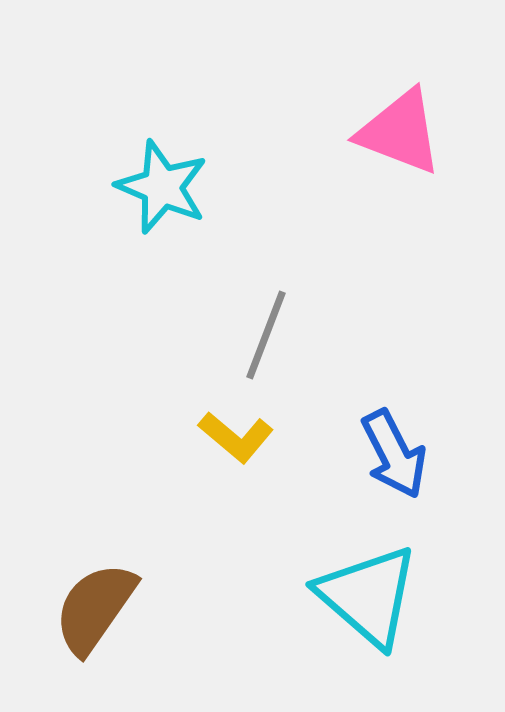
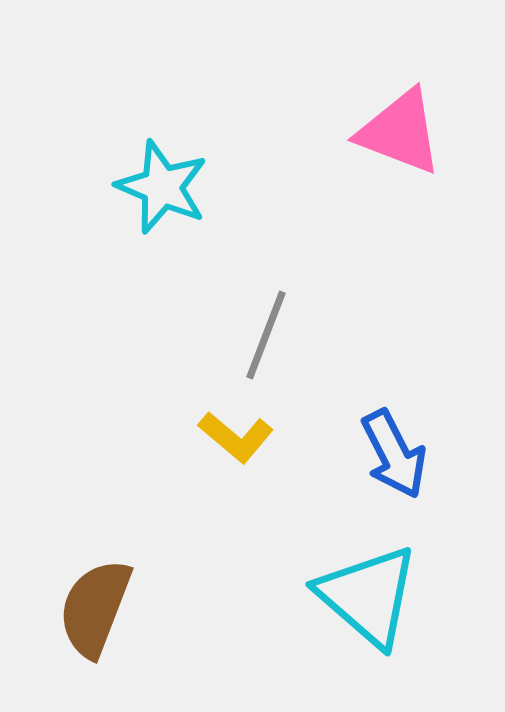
brown semicircle: rotated 14 degrees counterclockwise
